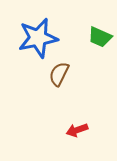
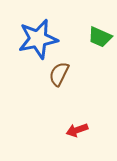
blue star: moved 1 px down
